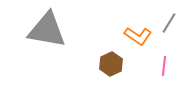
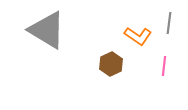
gray line: rotated 25 degrees counterclockwise
gray triangle: rotated 21 degrees clockwise
